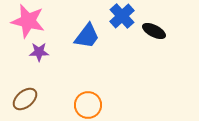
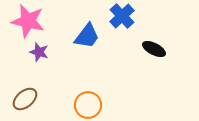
black ellipse: moved 18 px down
purple star: rotated 18 degrees clockwise
